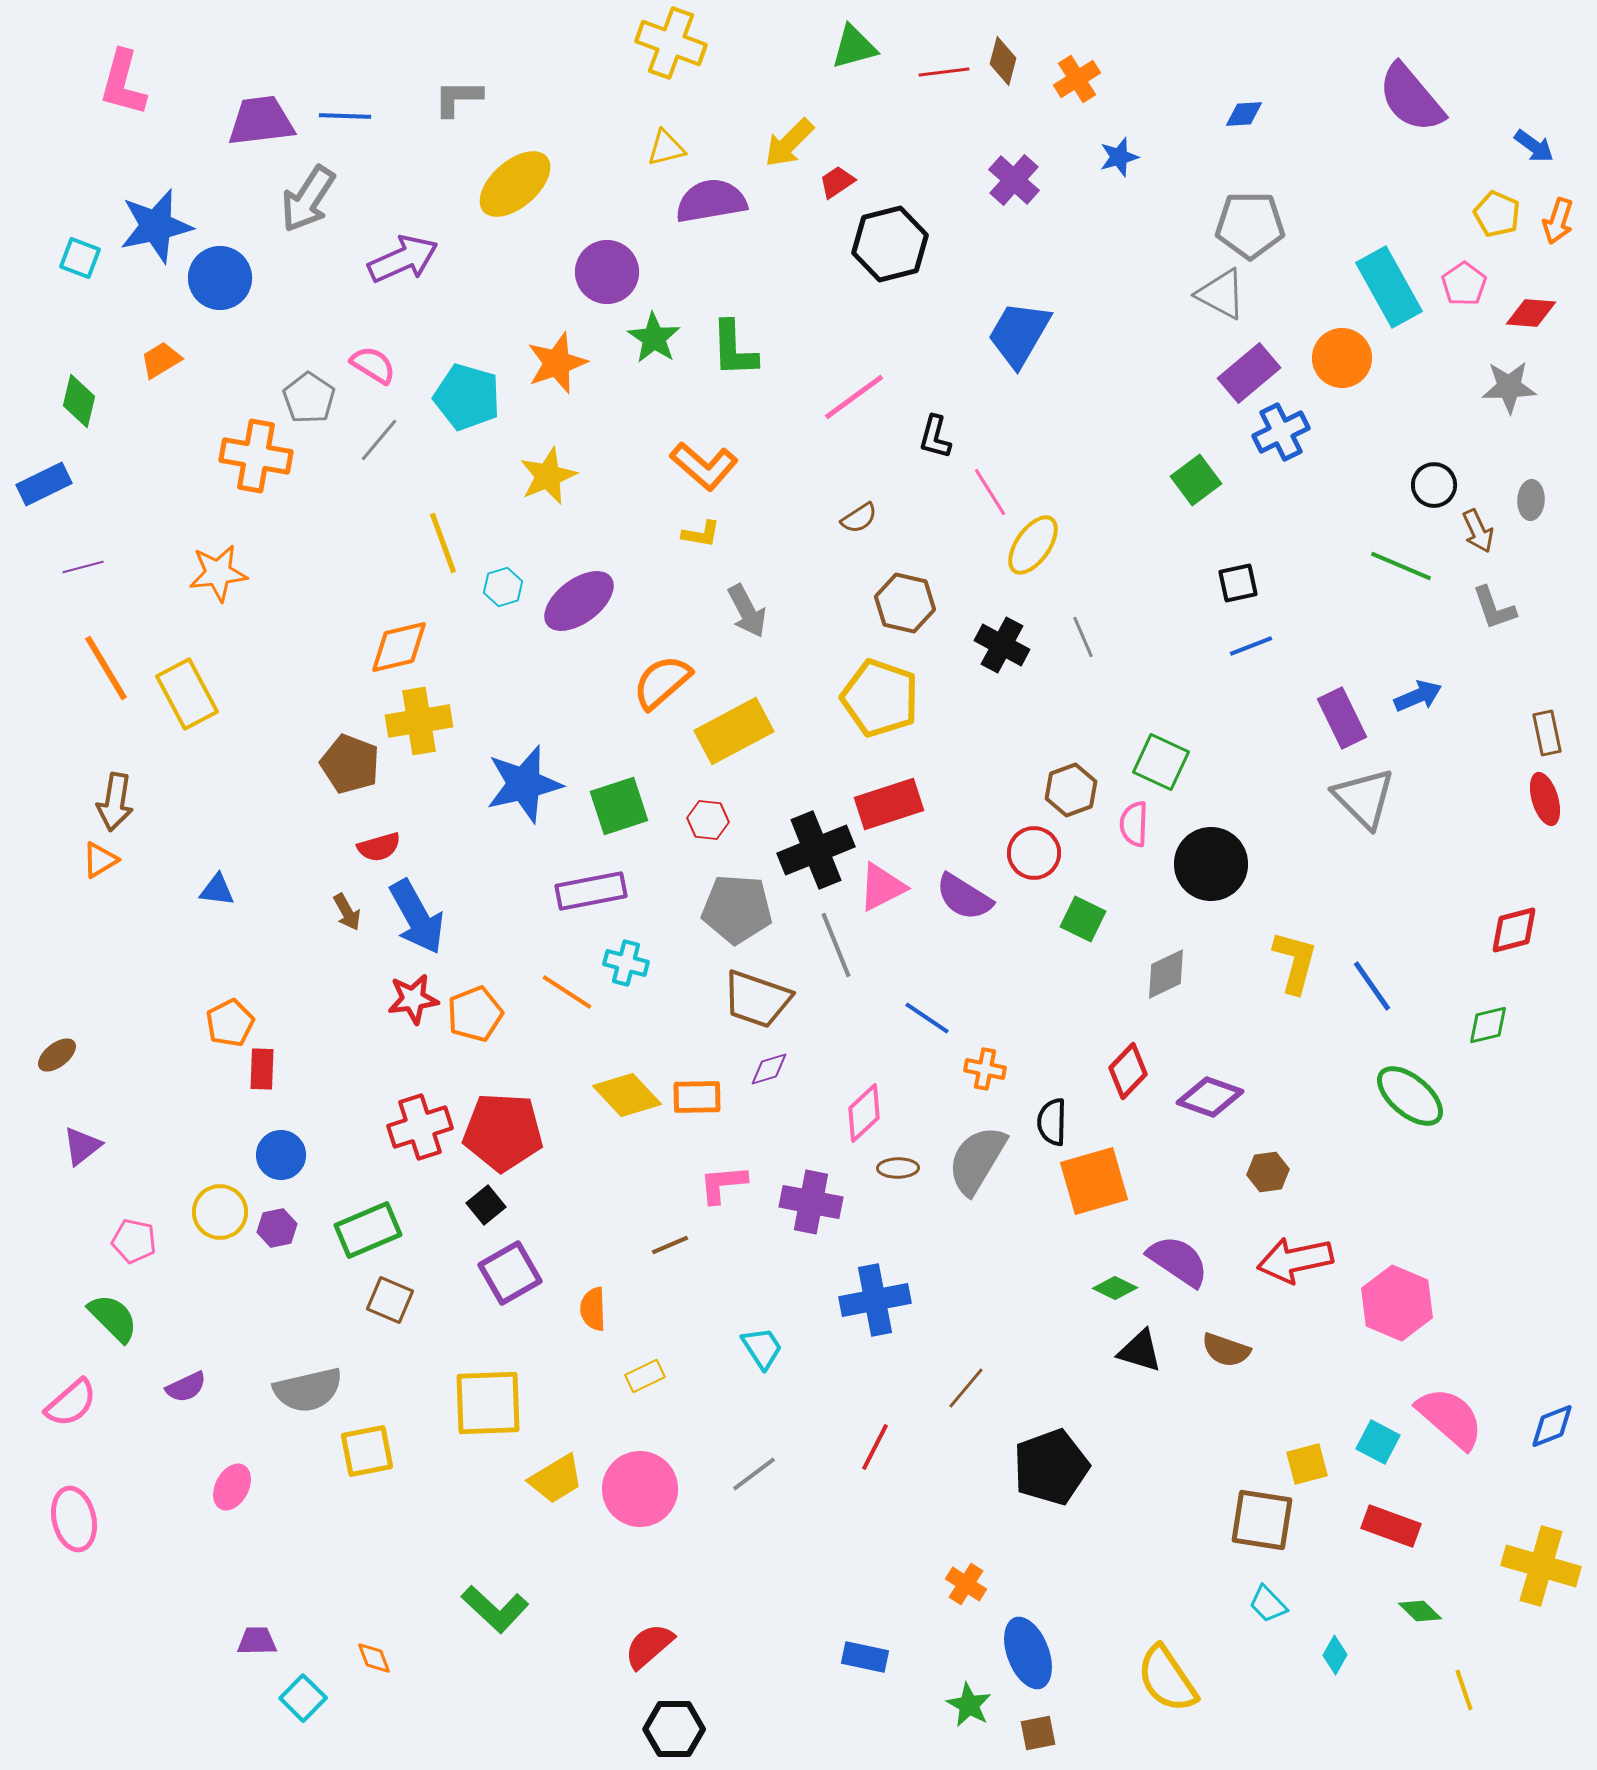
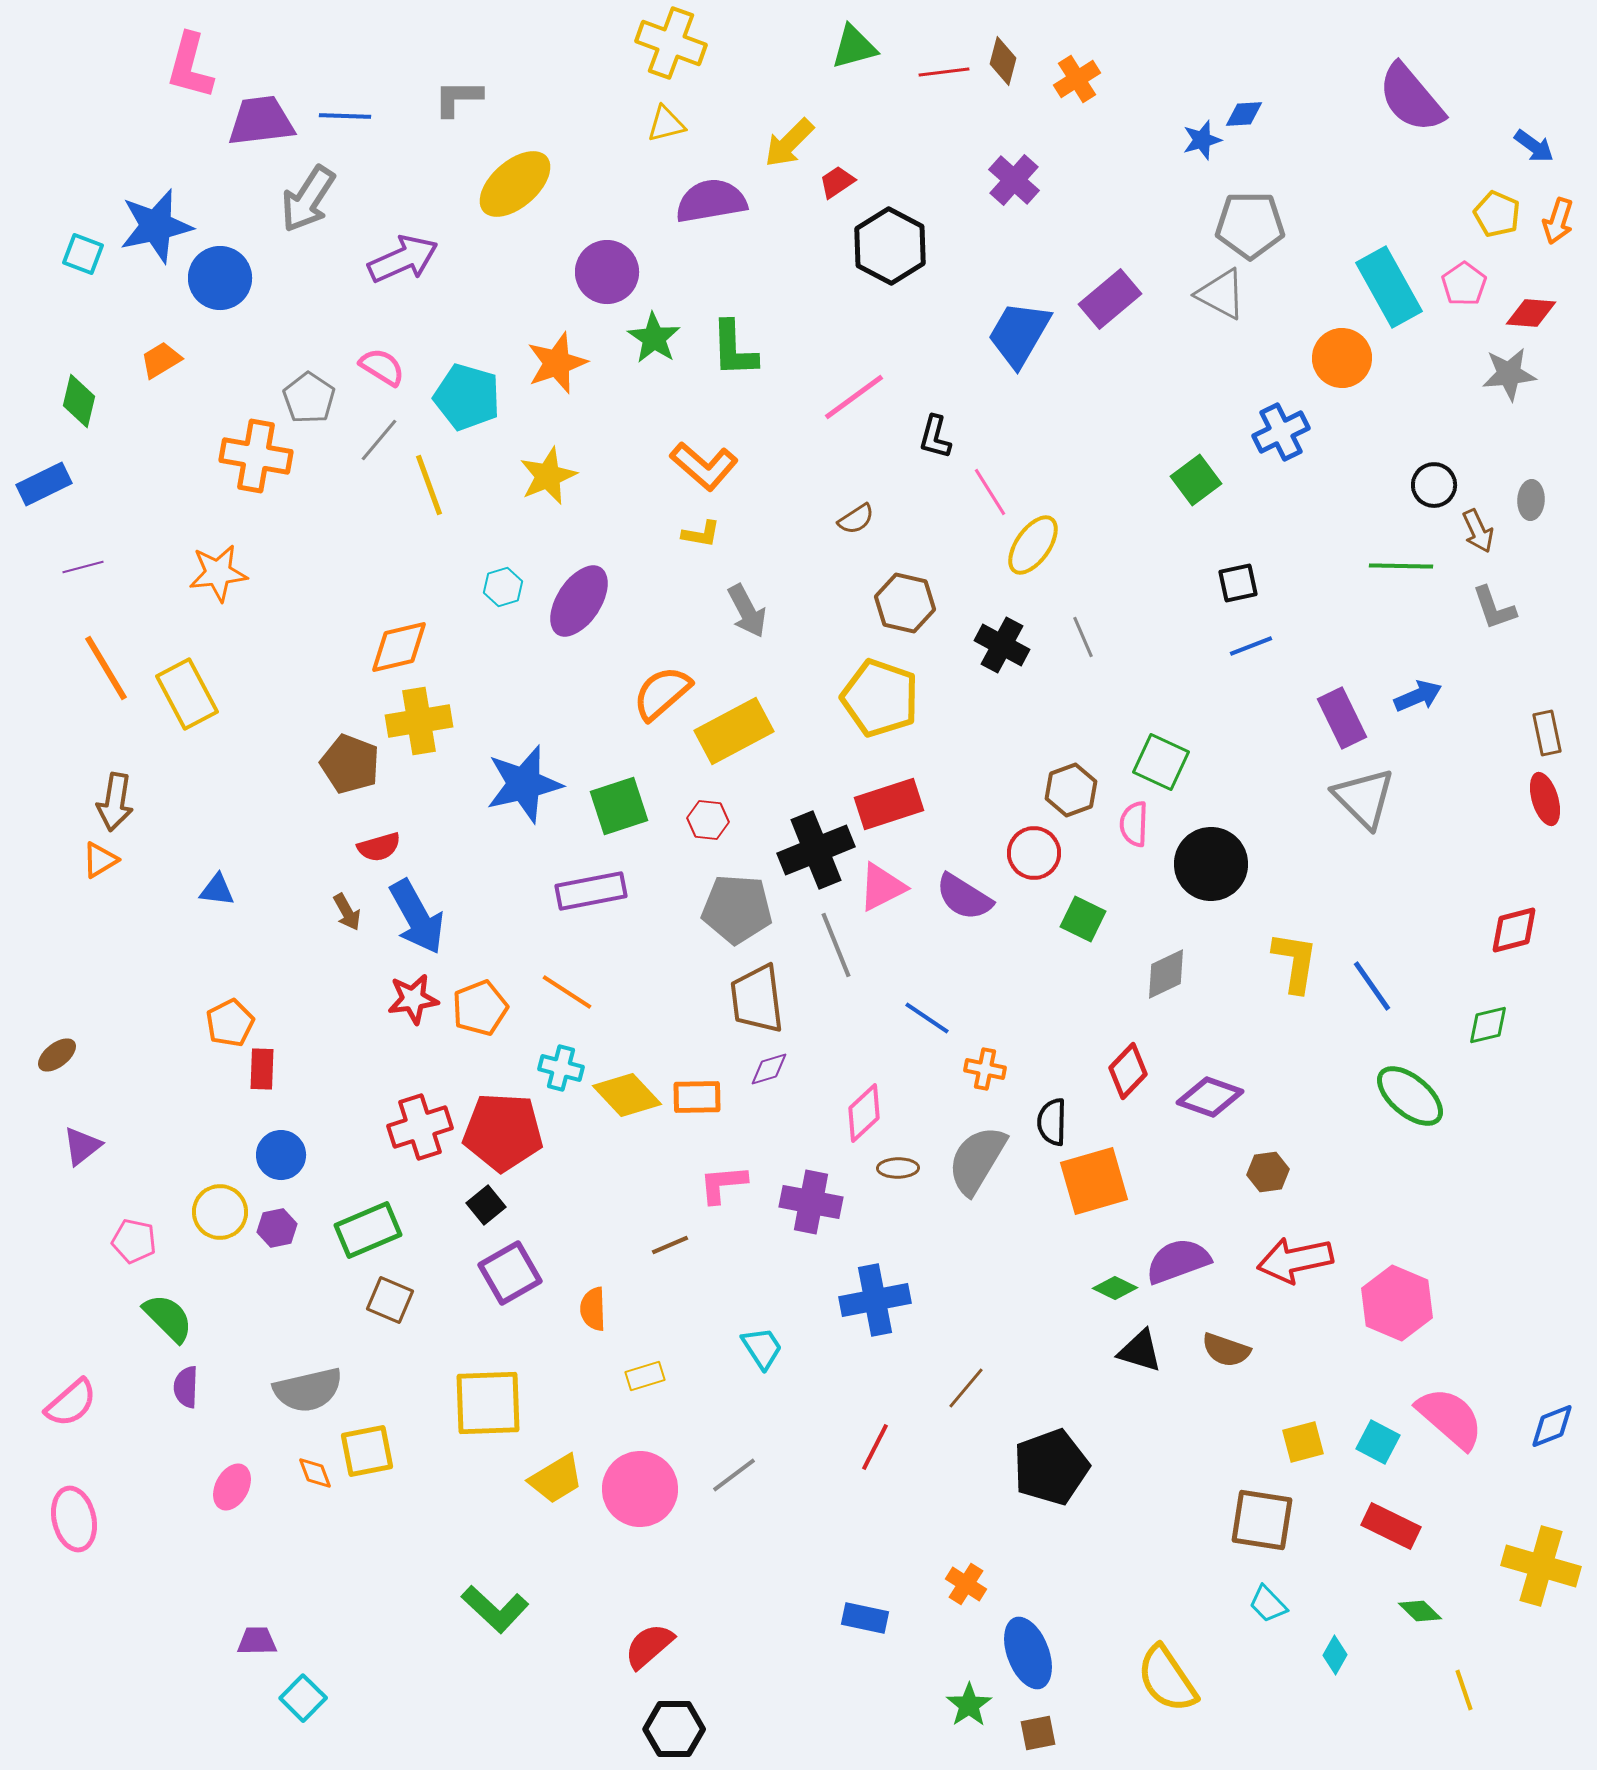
pink L-shape at (123, 83): moved 67 px right, 17 px up
yellow triangle at (666, 148): moved 24 px up
blue star at (1119, 157): moved 83 px right, 17 px up
black hexagon at (890, 244): moved 2 px down; rotated 18 degrees counterclockwise
cyan square at (80, 258): moved 3 px right, 4 px up
pink semicircle at (373, 365): moved 9 px right, 2 px down
purple rectangle at (1249, 373): moved 139 px left, 74 px up
gray star at (1509, 387): moved 13 px up; rotated 4 degrees counterclockwise
brown semicircle at (859, 518): moved 3 px left, 1 px down
yellow line at (443, 543): moved 14 px left, 58 px up
green line at (1401, 566): rotated 22 degrees counterclockwise
purple ellipse at (579, 601): rotated 20 degrees counterclockwise
orange semicircle at (662, 682): moved 11 px down
yellow L-shape at (1295, 962): rotated 6 degrees counterclockwise
cyan cross at (626, 963): moved 65 px left, 105 px down
brown trapezoid at (757, 999): rotated 64 degrees clockwise
orange pentagon at (475, 1014): moved 5 px right, 6 px up
purple semicircle at (1178, 1261): rotated 54 degrees counterclockwise
green semicircle at (113, 1318): moved 55 px right
yellow rectangle at (645, 1376): rotated 9 degrees clockwise
purple semicircle at (186, 1387): rotated 117 degrees clockwise
yellow square at (1307, 1464): moved 4 px left, 22 px up
gray line at (754, 1474): moved 20 px left, 1 px down
red rectangle at (1391, 1526): rotated 6 degrees clockwise
blue rectangle at (865, 1657): moved 39 px up
orange diamond at (374, 1658): moved 59 px left, 185 px up
green star at (969, 1705): rotated 9 degrees clockwise
